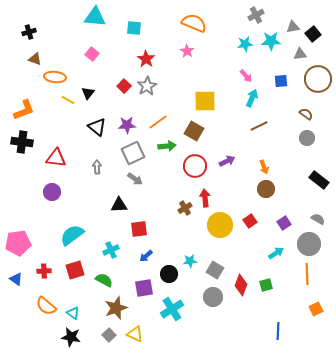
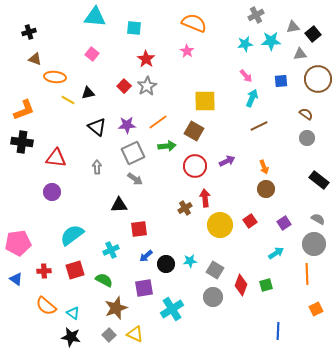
black triangle at (88, 93): rotated 40 degrees clockwise
gray circle at (309, 244): moved 5 px right
black circle at (169, 274): moved 3 px left, 10 px up
